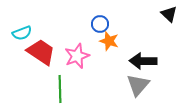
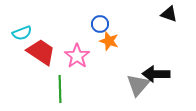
black triangle: rotated 24 degrees counterclockwise
pink star: rotated 15 degrees counterclockwise
black arrow: moved 13 px right, 13 px down
